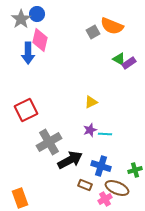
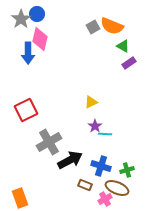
gray square: moved 5 px up
pink diamond: moved 1 px up
green triangle: moved 4 px right, 13 px up
purple star: moved 5 px right, 4 px up; rotated 16 degrees counterclockwise
green cross: moved 8 px left
